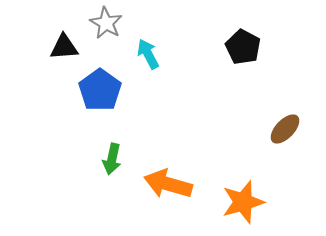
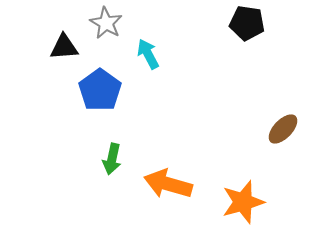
black pentagon: moved 4 px right, 24 px up; rotated 20 degrees counterclockwise
brown ellipse: moved 2 px left
